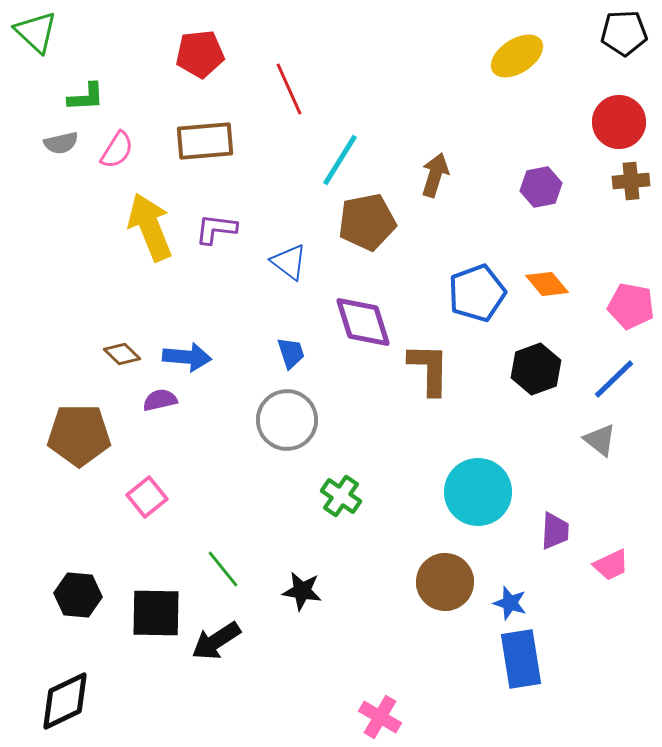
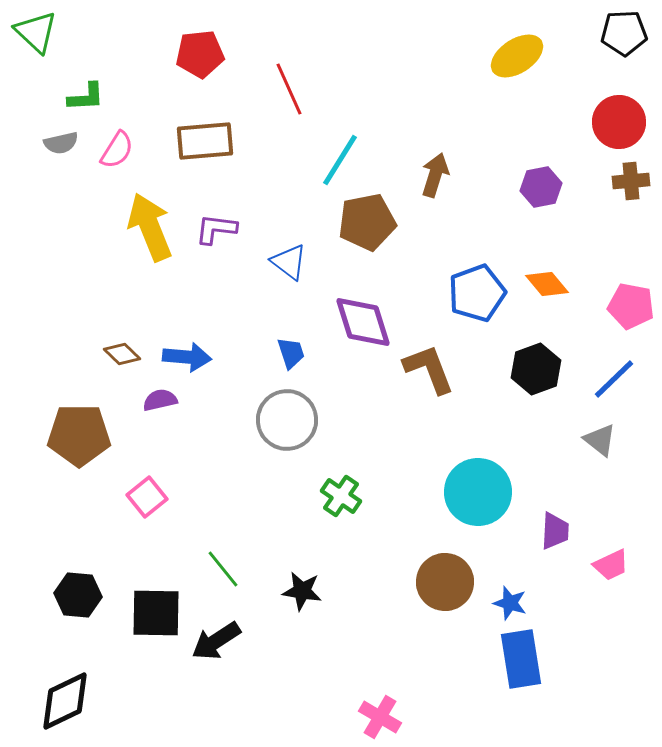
brown L-shape at (429, 369): rotated 22 degrees counterclockwise
